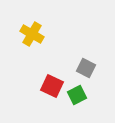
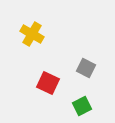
red square: moved 4 px left, 3 px up
green square: moved 5 px right, 11 px down
